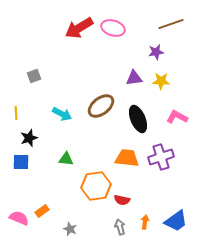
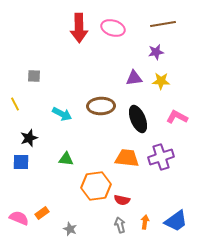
brown line: moved 8 px left; rotated 10 degrees clockwise
red arrow: rotated 60 degrees counterclockwise
gray square: rotated 24 degrees clockwise
brown ellipse: rotated 36 degrees clockwise
yellow line: moved 1 px left, 9 px up; rotated 24 degrees counterclockwise
orange rectangle: moved 2 px down
gray arrow: moved 2 px up
